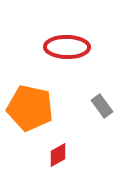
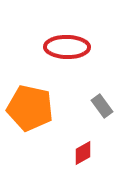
red diamond: moved 25 px right, 2 px up
